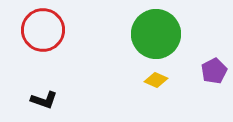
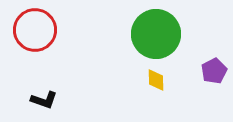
red circle: moved 8 px left
yellow diamond: rotated 65 degrees clockwise
